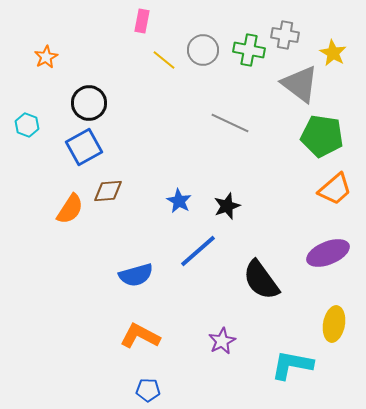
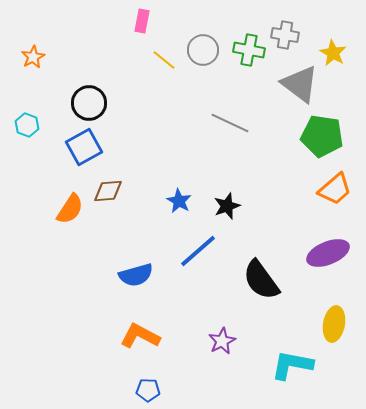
orange star: moved 13 px left
